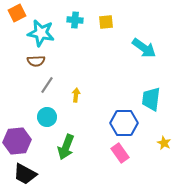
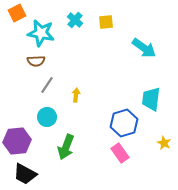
cyan cross: rotated 35 degrees clockwise
blue hexagon: rotated 16 degrees counterclockwise
